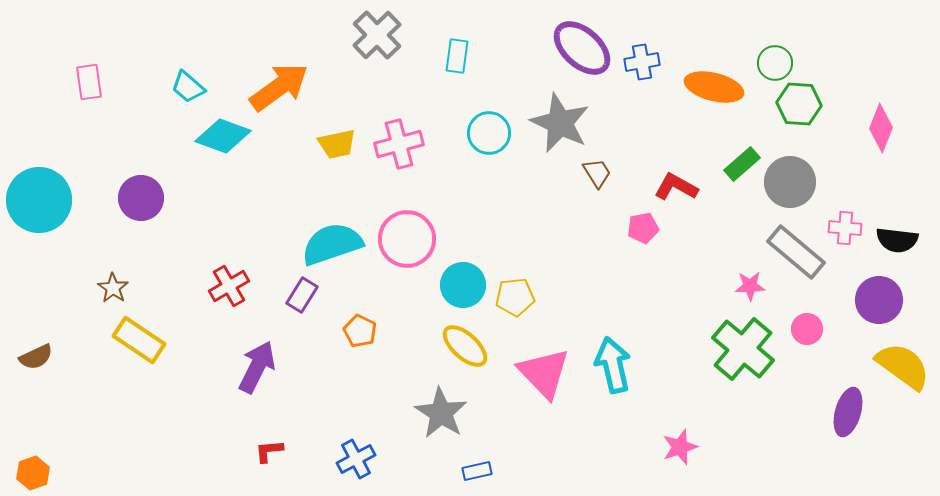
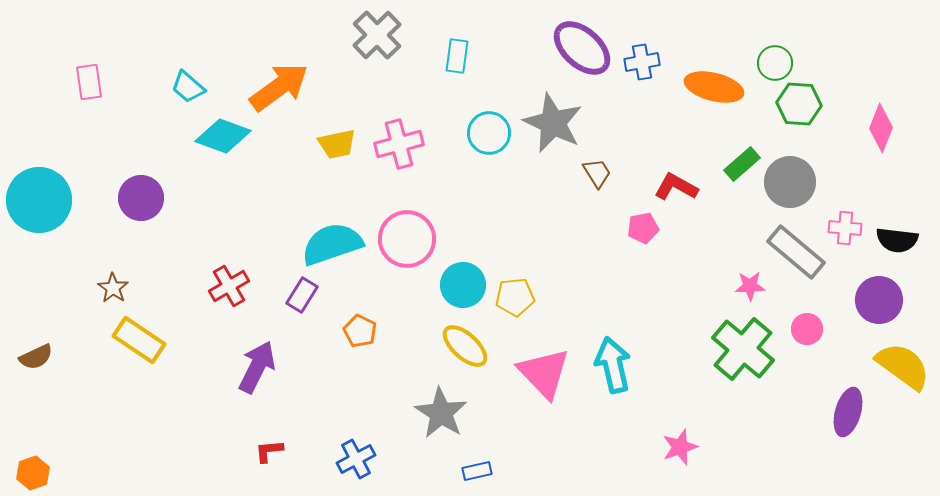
gray star at (560, 123): moved 7 px left
